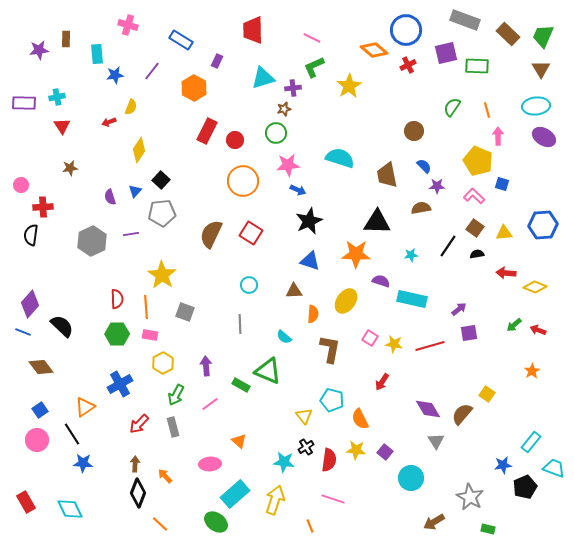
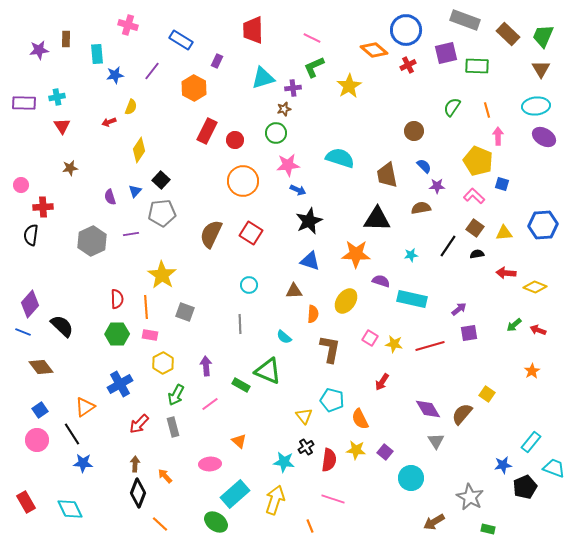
black triangle at (377, 222): moved 3 px up
